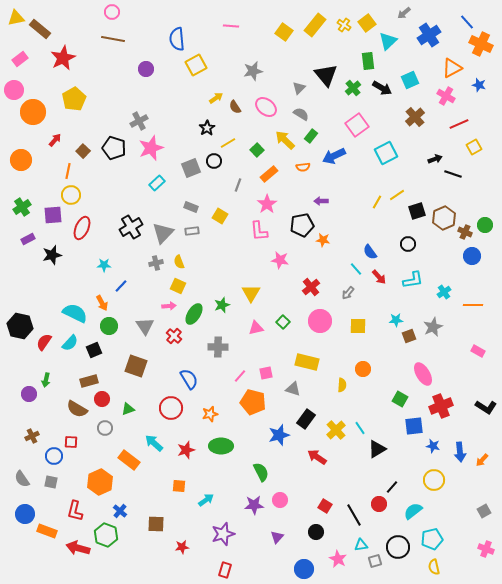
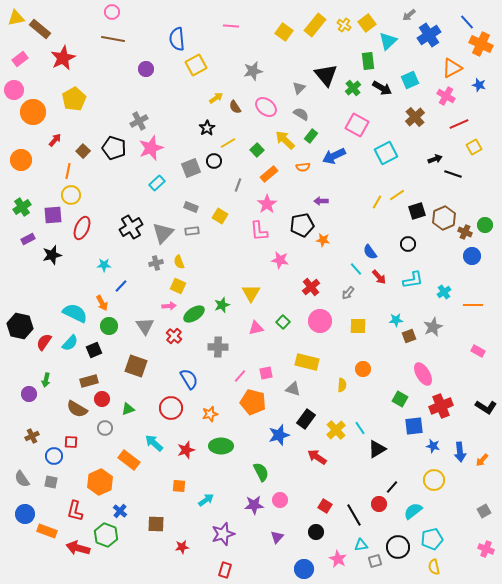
gray arrow at (404, 13): moved 5 px right, 2 px down
pink square at (357, 125): rotated 25 degrees counterclockwise
green ellipse at (194, 314): rotated 25 degrees clockwise
